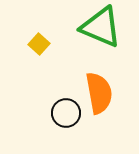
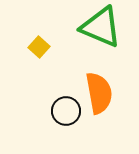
yellow square: moved 3 px down
black circle: moved 2 px up
